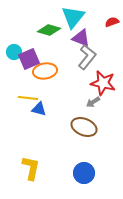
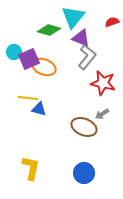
orange ellipse: moved 1 px left, 4 px up; rotated 30 degrees clockwise
gray arrow: moved 9 px right, 12 px down
